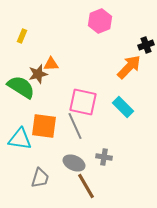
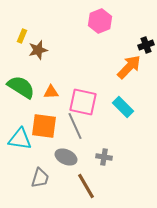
orange triangle: moved 28 px down
brown star: moved 24 px up
gray ellipse: moved 8 px left, 6 px up
